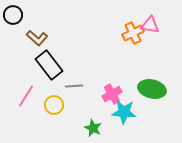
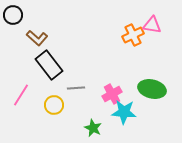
pink triangle: moved 2 px right
orange cross: moved 2 px down
gray line: moved 2 px right, 2 px down
pink line: moved 5 px left, 1 px up
